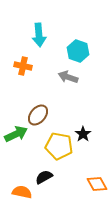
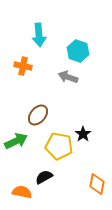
green arrow: moved 7 px down
orange diamond: rotated 40 degrees clockwise
